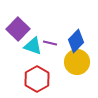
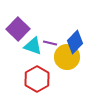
blue diamond: moved 1 px left, 1 px down
yellow circle: moved 10 px left, 5 px up
